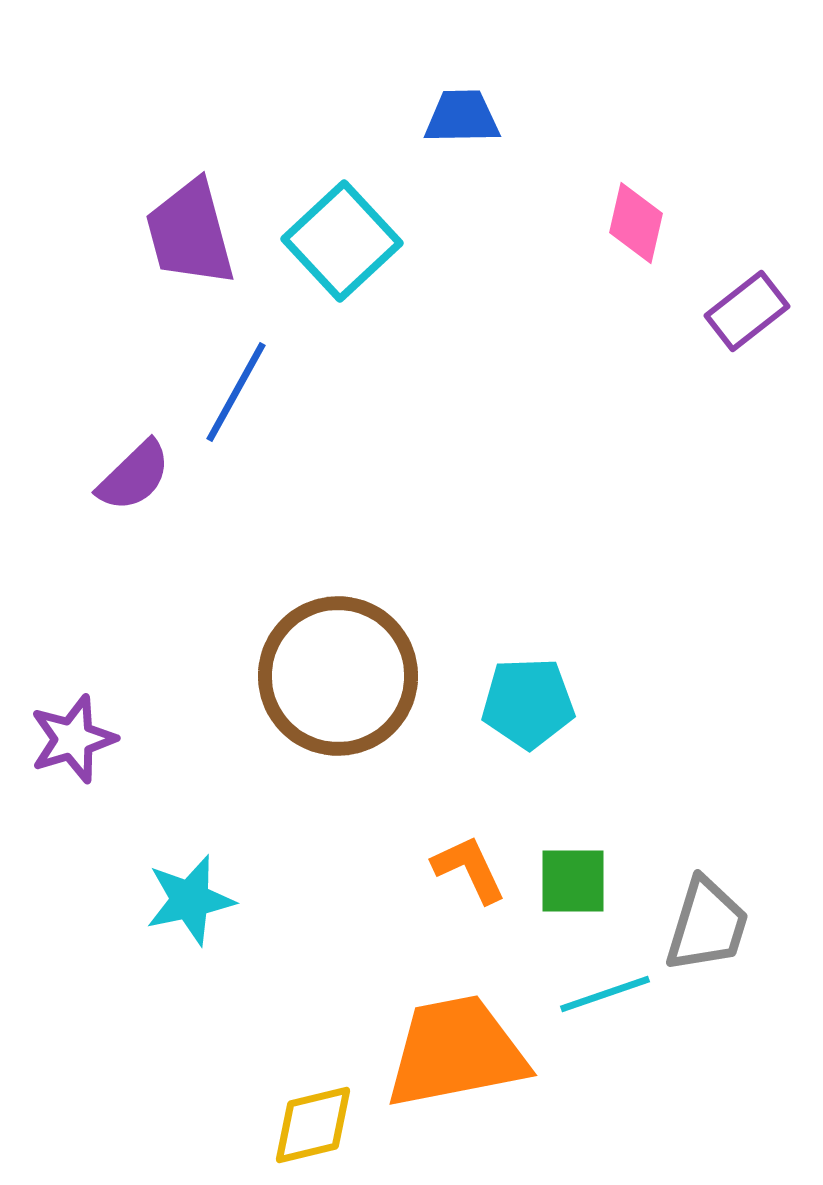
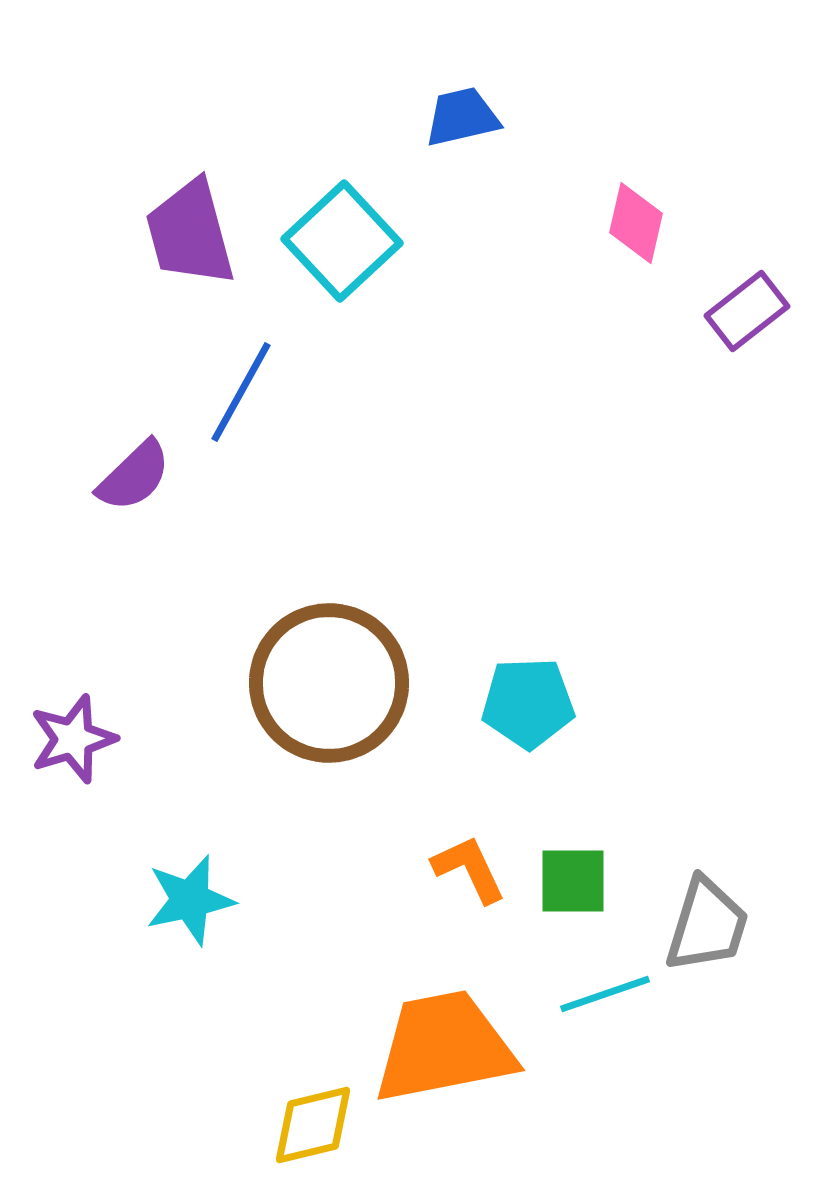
blue trapezoid: rotated 12 degrees counterclockwise
blue line: moved 5 px right
brown circle: moved 9 px left, 7 px down
orange trapezoid: moved 12 px left, 5 px up
